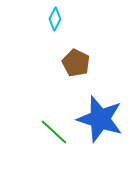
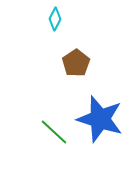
brown pentagon: rotated 12 degrees clockwise
